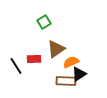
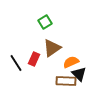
green square: moved 1 px right
brown triangle: moved 4 px left, 1 px up
red rectangle: rotated 64 degrees counterclockwise
black line: moved 3 px up
black triangle: rotated 42 degrees counterclockwise
